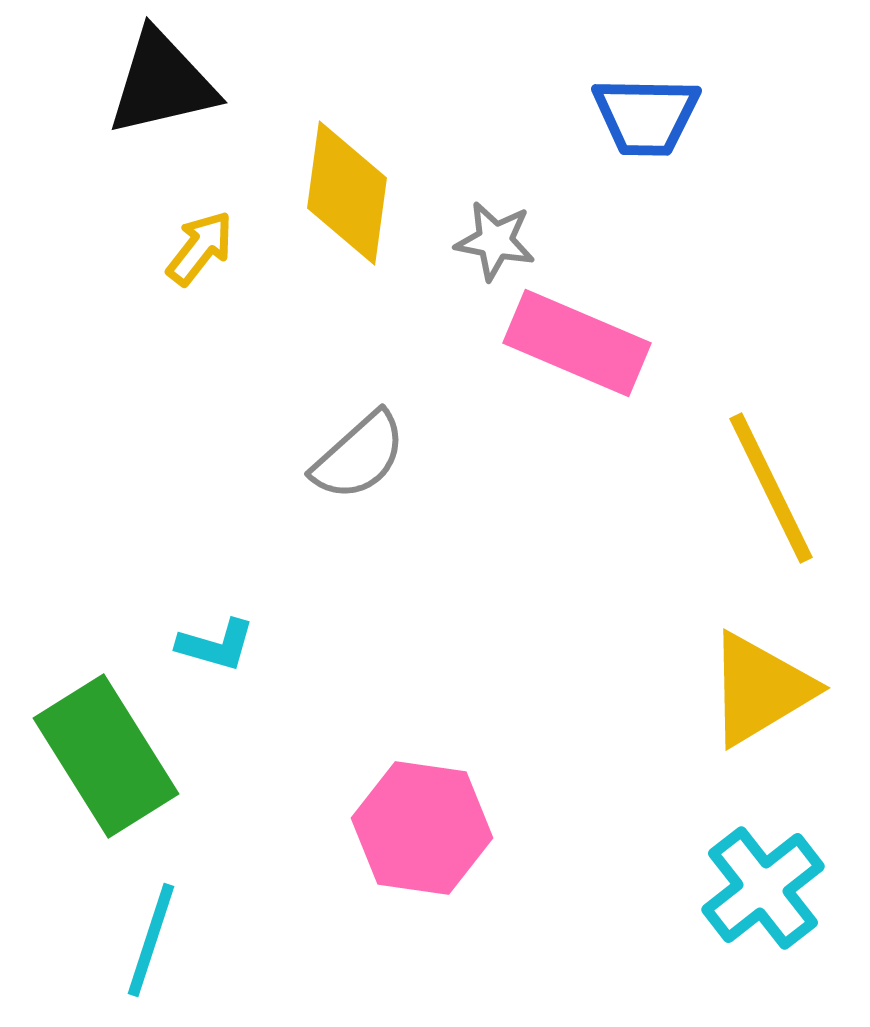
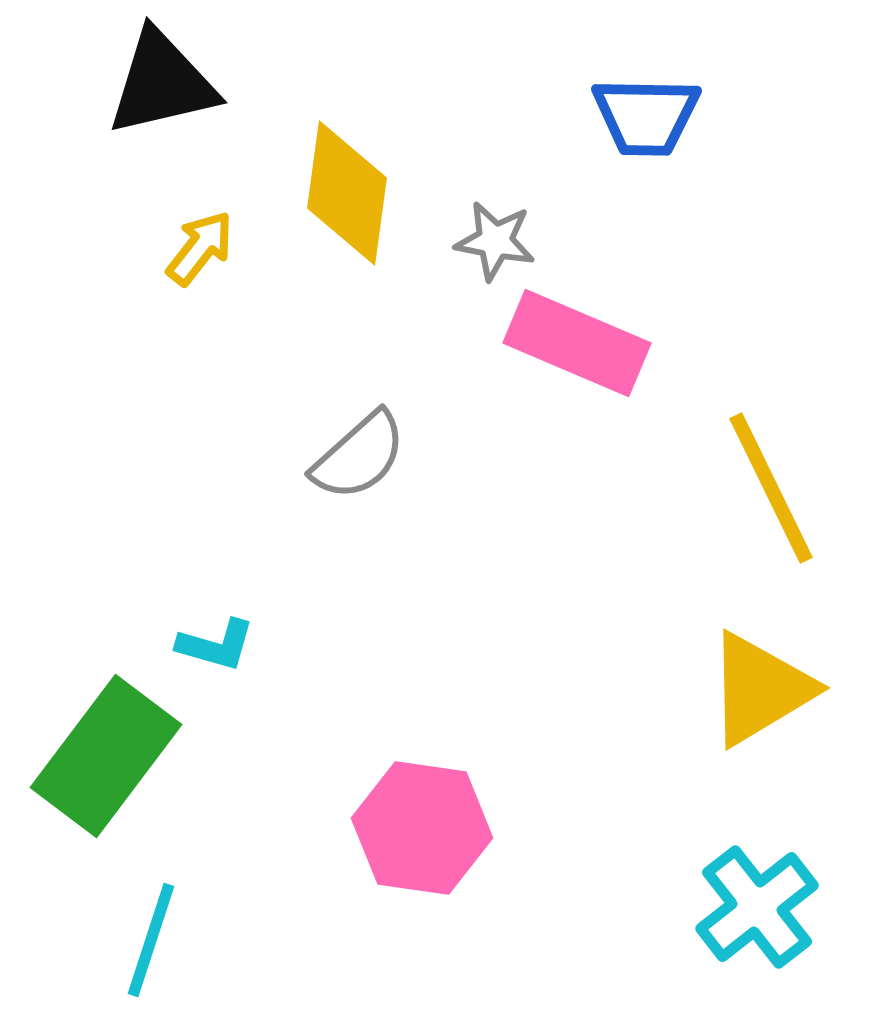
green rectangle: rotated 69 degrees clockwise
cyan cross: moved 6 px left, 19 px down
